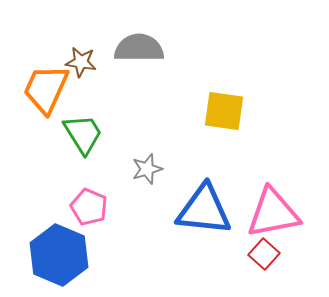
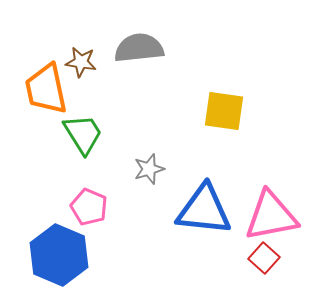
gray semicircle: rotated 6 degrees counterclockwise
orange trapezoid: rotated 36 degrees counterclockwise
gray star: moved 2 px right
pink triangle: moved 2 px left, 3 px down
red square: moved 4 px down
